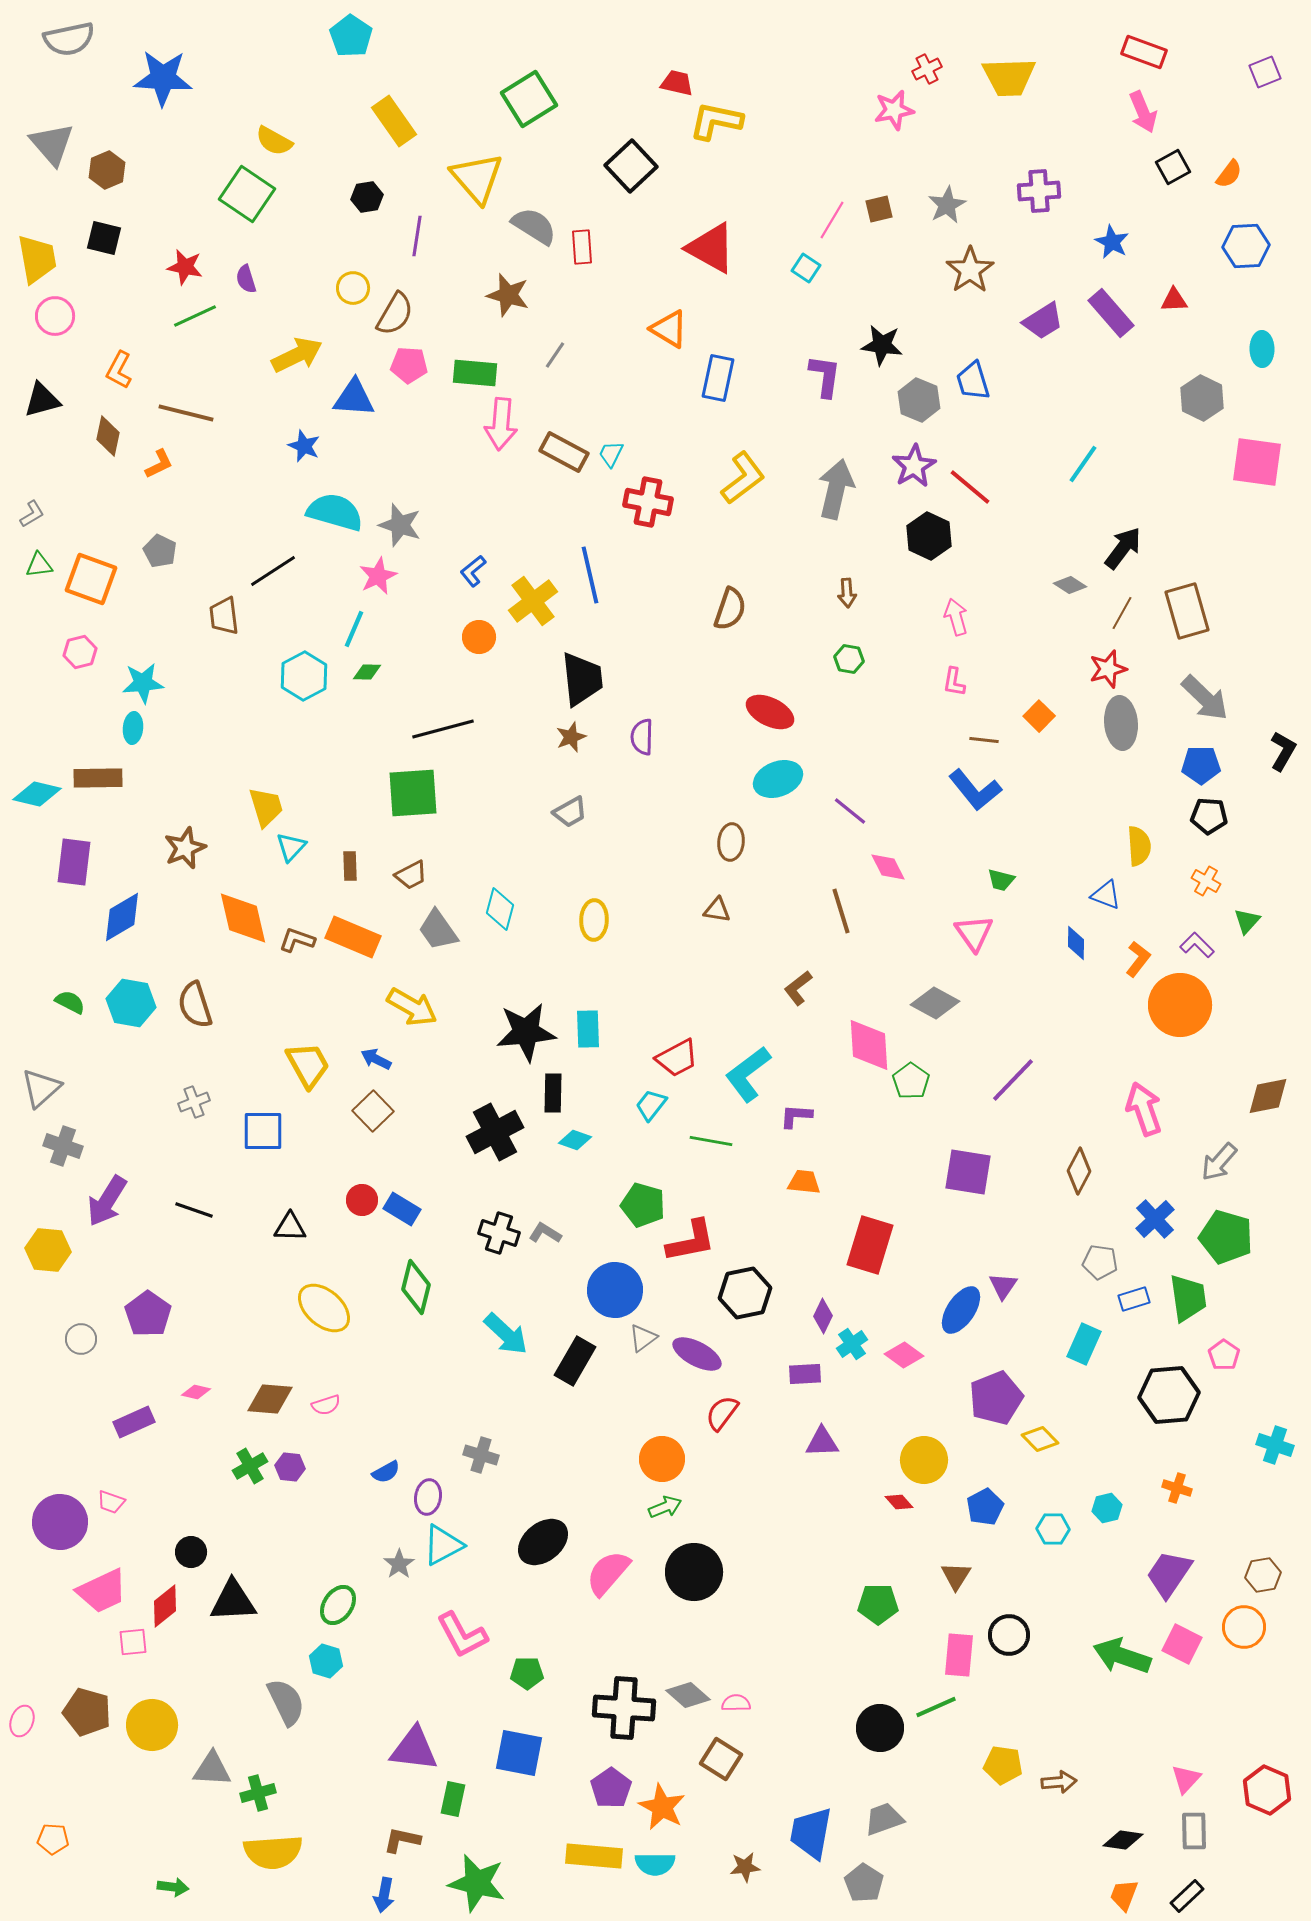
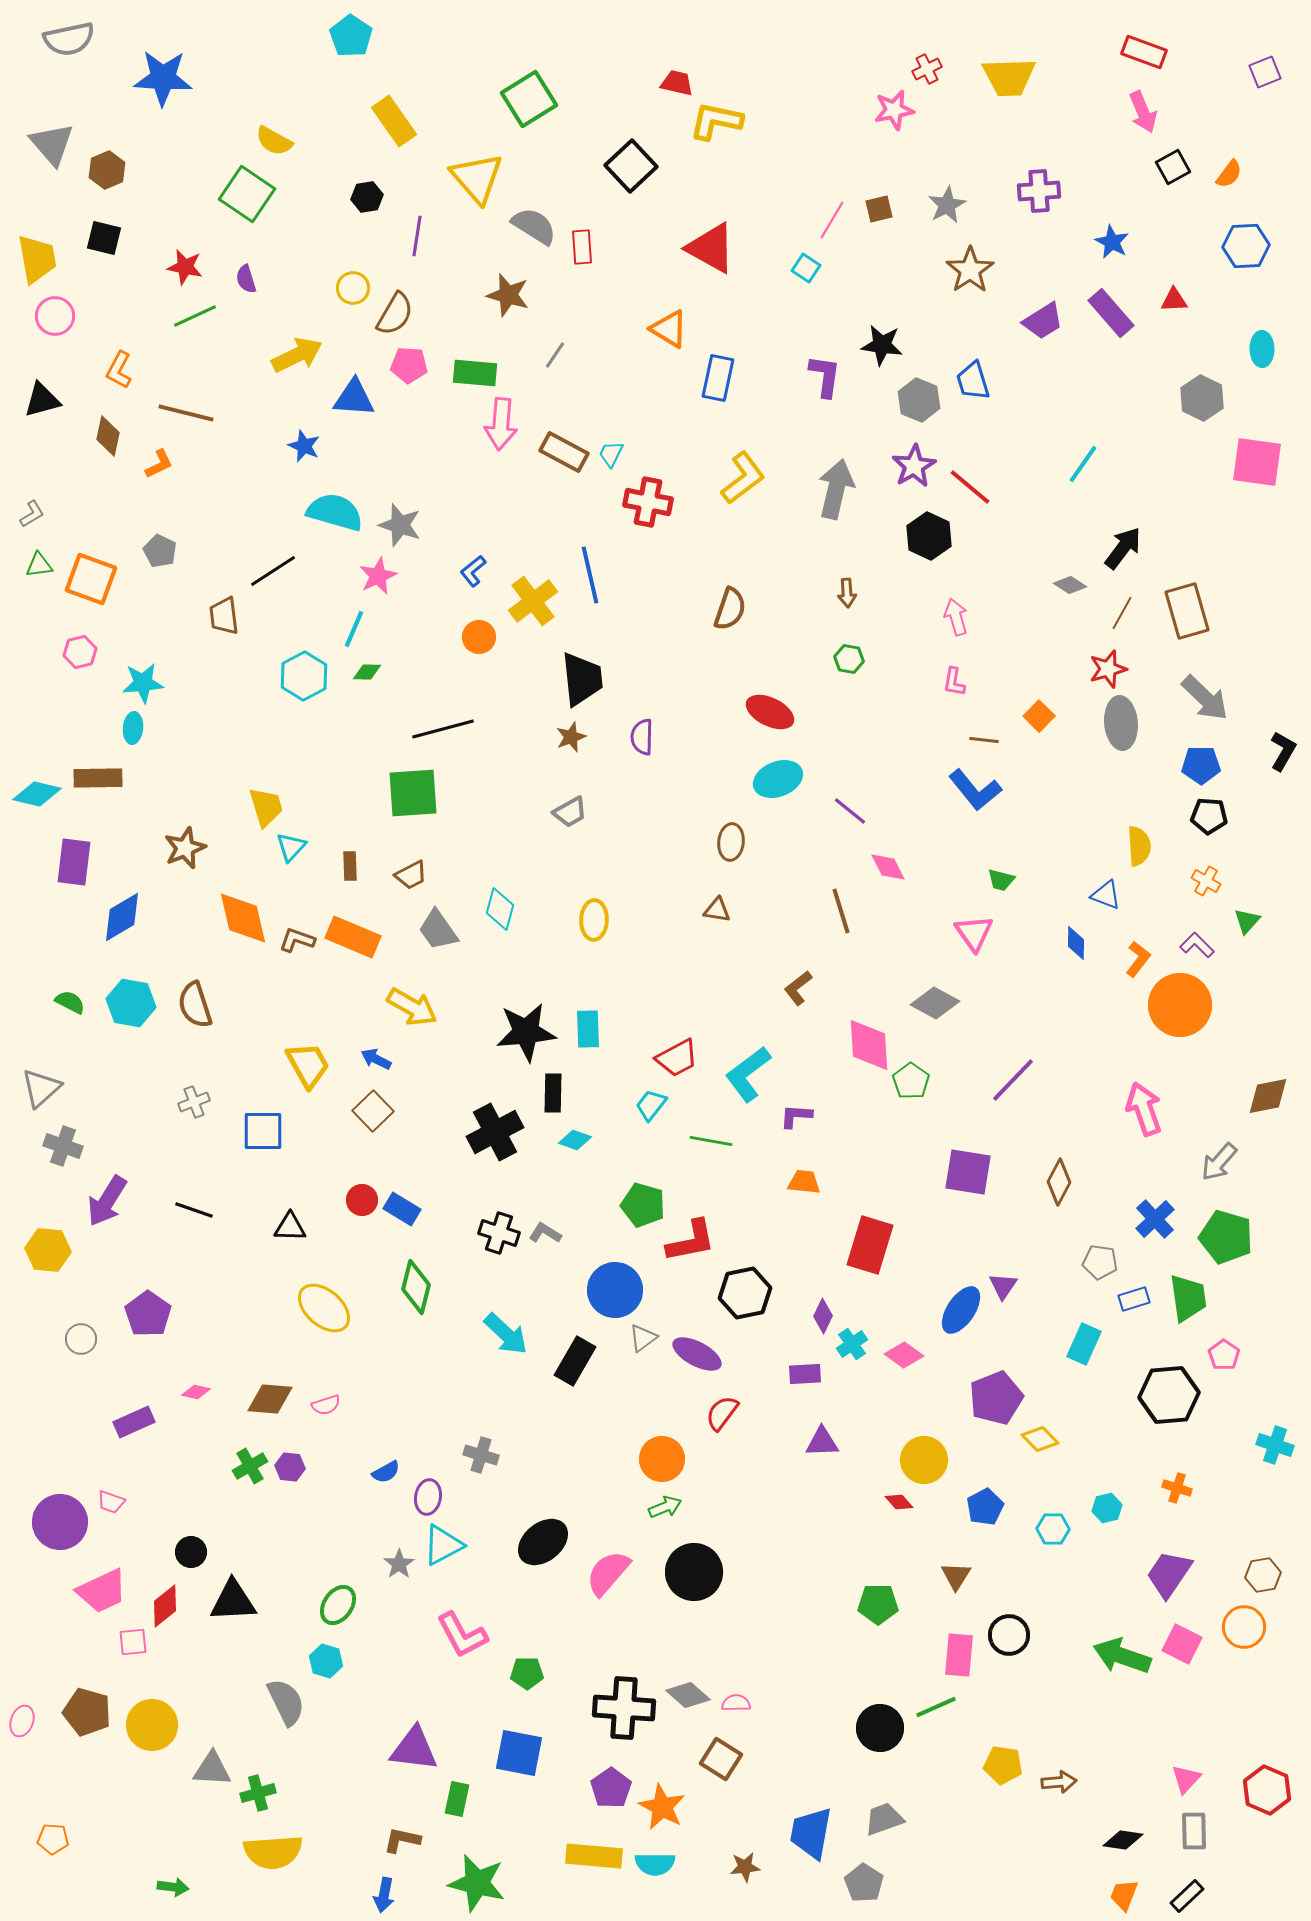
brown diamond at (1079, 1171): moved 20 px left, 11 px down
green rectangle at (453, 1799): moved 4 px right
